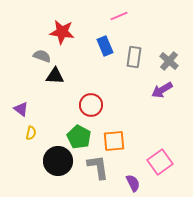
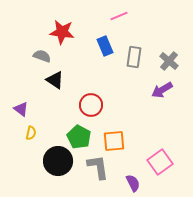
black triangle: moved 4 px down; rotated 30 degrees clockwise
